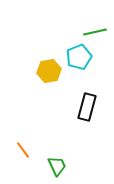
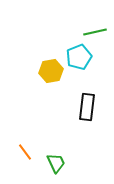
yellow hexagon: moved 2 px right
black rectangle: rotated 8 degrees counterclockwise
orange line: moved 2 px right, 2 px down
green trapezoid: moved 1 px left, 3 px up
